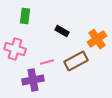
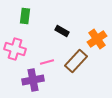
brown rectangle: rotated 20 degrees counterclockwise
